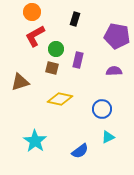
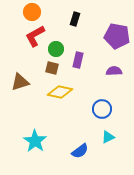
yellow diamond: moved 7 px up
